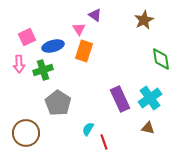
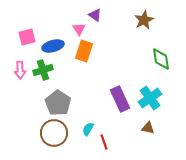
pink square: rotated 12 degrees clockwise
pink arrow: moved 1 px right, 6 px down
brown circle: moved 28 px right
